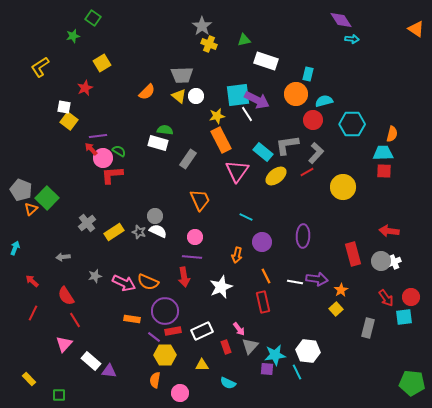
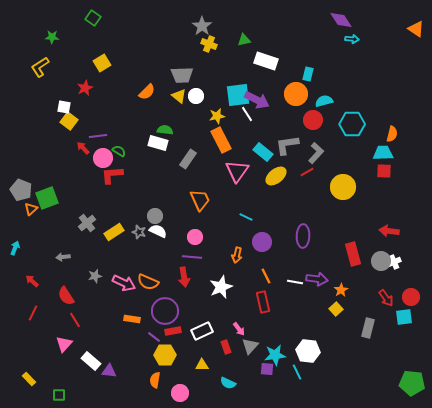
green star at (73, 36): moved 21 px left, 1 px down; rotated 16 degrees clockwise
red arrow at (91, 149): moved 8 px left, 1 px up
green square at (47, 198): rotated 25 degrees clockwise
